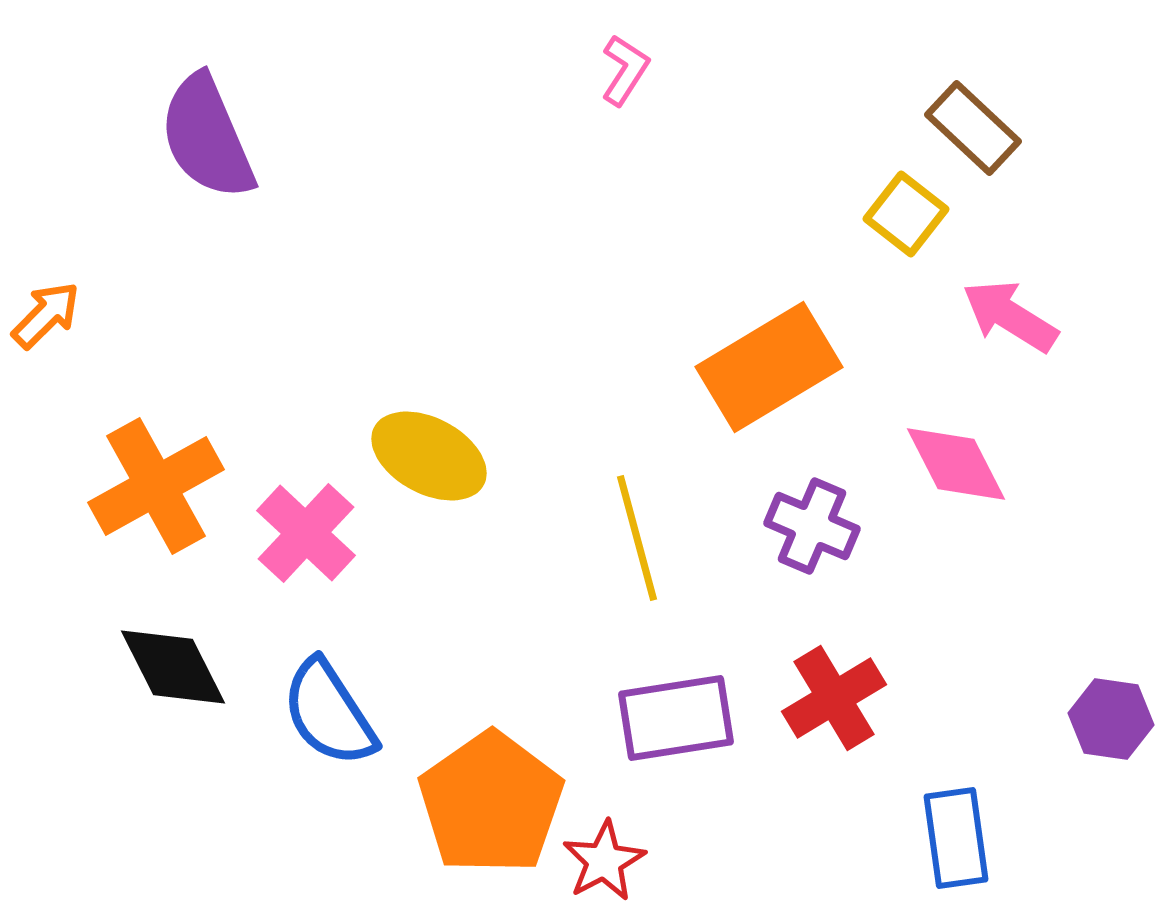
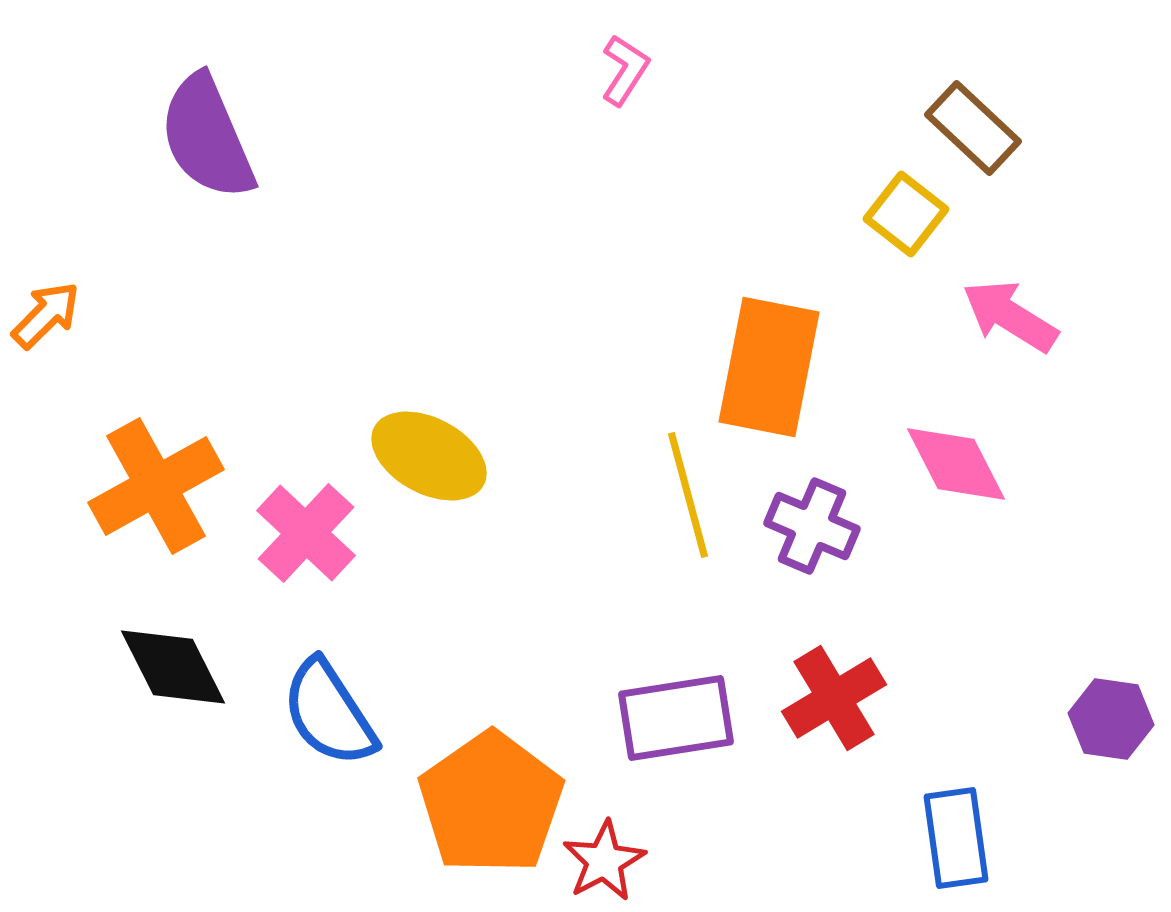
orange rectangle: rotated 48 degrees counterclockwise
yellow line: moved 51 px right, 43 px up
